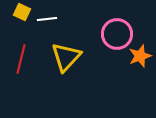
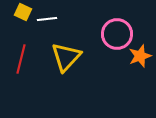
yellow square: moved 1 px right
